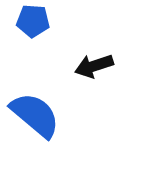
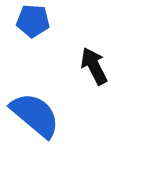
black arrow: rotated 81 degrees clockwise
